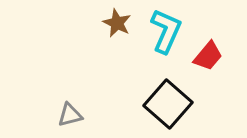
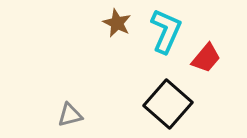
red trapezoid: moved 2 px left, 2 px down
